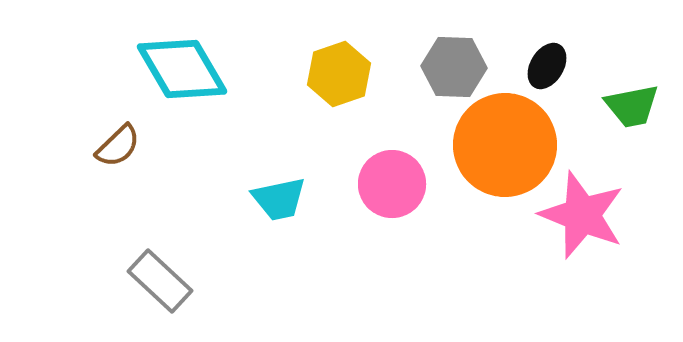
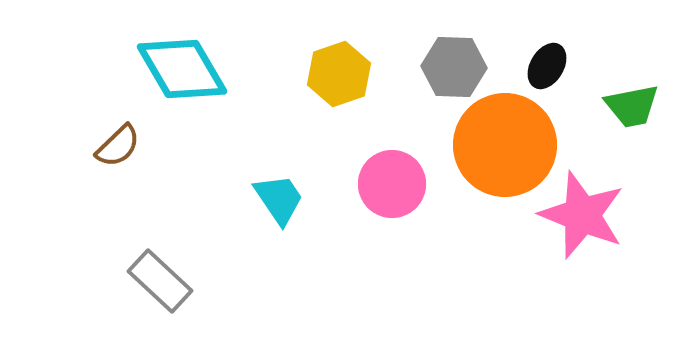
cyan trapezoid: rotated 112 degrees counterclockwise
